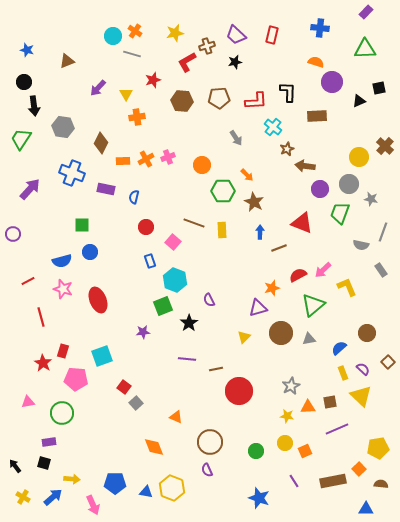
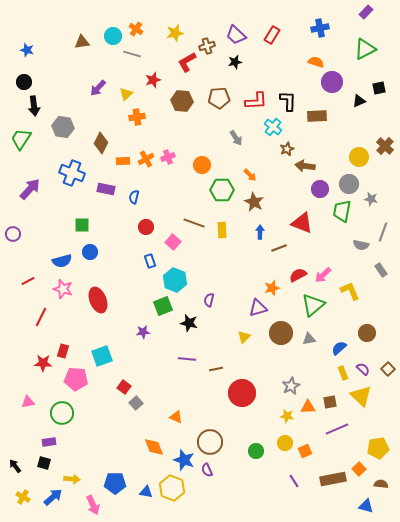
blue cross at (320, 28): rotated 18 degrees counterclockwise
orange cross at (135, 31): moved 1 px right, 2 px up
red rectangle at (272, 35): rotated 18 degrees clockwise
green triangle at (365, 49): rotated 25 degrees counterclockwise
brown triangle at (67, 61): moved 15 px right, 19 px up; rotated 14 degrees clockwise
black L-shape at (288, 92): moved 9 px down
yellow triangle at (126, 94): rotated 16 degrees clockwise
orange arrow at (247, 175): moved 3 px right
green hexagon at (223, 191): moved 1 px left, 1 px up
green trapezoid at (340, 213): moved 2 px right, 2 px up; rotated 10 degrees counterclockwise
pink arrow at (323, 270): moved 5 px down
yellow L-shape at (347, 287): moved 3 px right, 4 px down
purple semicircle at (209, 300): rotated 40 degrees clockwise
red line at (41, 317): rotated 42 degrees clockwise
black star at (189, 323): rotated 24 degrees counterclockwise
brown square at (388, 362): moved 7 px down
red star at (43, 363): rotated 30 degrees counterclockwise
red circle at (239, 391): moved 3 px right, 2 px down
brown rectangle at (333, 481): moved 2 px up
blue star at (259, 498): moved 75 px left, 38 px up
blue triangle at (366, 509): moved 3 px up; rotated 14 degrees clockwise
